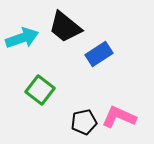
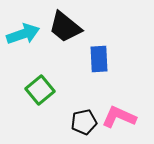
cyan arrow: moved 1 px right, 4 px up
blue rectangle: moved 5 px down; rotated 60 degrees counterclockwise
green square: rotated 12 degrees clockwise
